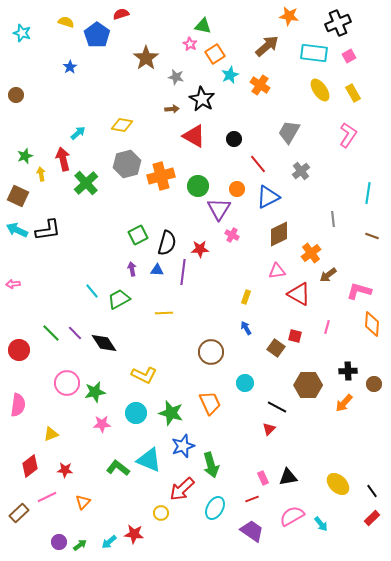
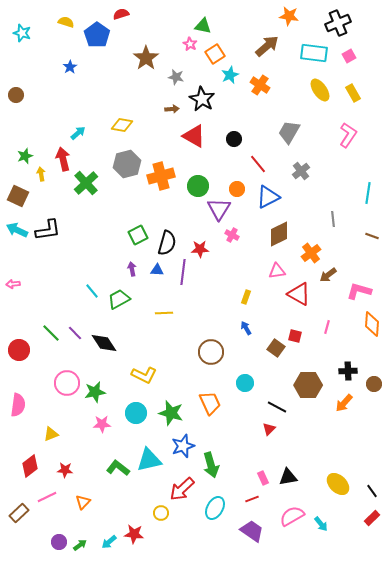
cyan triangle at (149, 460): rotated 36 degrees counterclockwise
